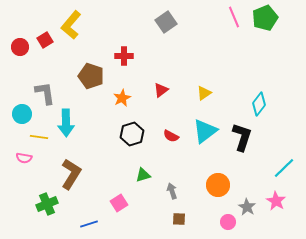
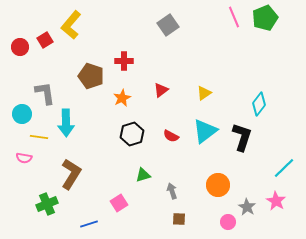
gray square: moved 2 px right, 3 px down
red cross: moved 5 px down
